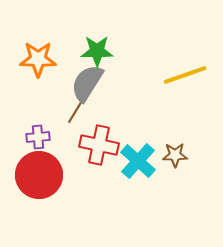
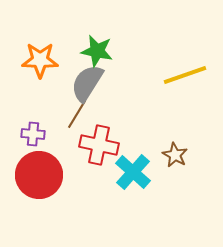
green star: rotated 12 degrees clockwise
orange star: moved 2 px right, 1 px down
brown line: moved 5 px down
purple cross: moved 5 px left, 3 px up; rotated 10 degrees clockwise
brown star: rotated 30 degrees clockwise
cyan cross: moved 5 px left, 11 px down
